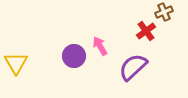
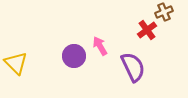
red cross: moved 1 px right, 1 px up
yellow triangle: rotated 15 degrees counterclockwise
purple semicircle: rotated 108 degrees clockwise
